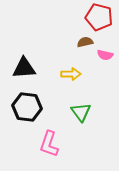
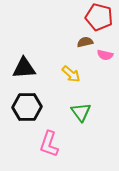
yellow arrow: rotated 42 degrees clockwise
black hexagon: rotated 8 degrees counterclockwise
